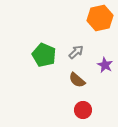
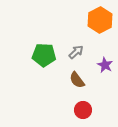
orange hexagon: moved 2 px down; rotated 15 degrees counterclockwise
green pentagon: rotated 20 degrees counterclockwise
brown semicircle: rotated 12 degrees clockwise
